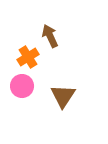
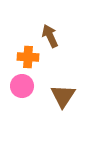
orange cross: rotated 35 degrees clockwise
